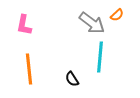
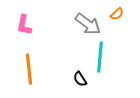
orange semicircle: moved 1 px up
gray arrow: moved 4 px left, 1 px down
black semicircle: moved 8 px right
